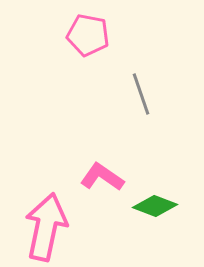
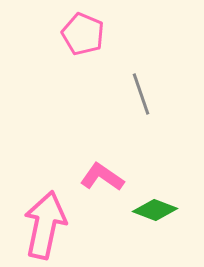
pink pentagon: moved 5 px left, 1 px up; rotated 12 degrees clockwise
green diamond: moved 4 px down
pink arrow: moved 1 px left, 2 px up
